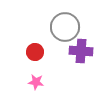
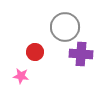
purple cross: moved 3 px down
pink star: moved 15 px left, 6 px up
